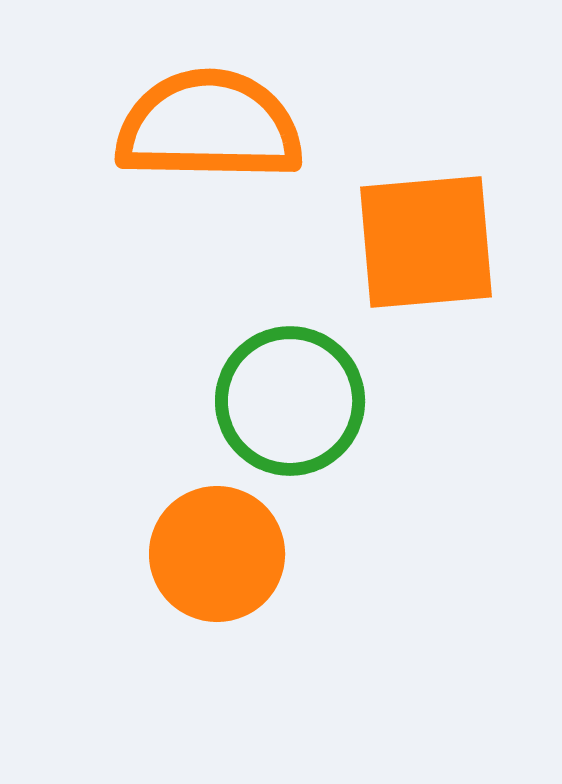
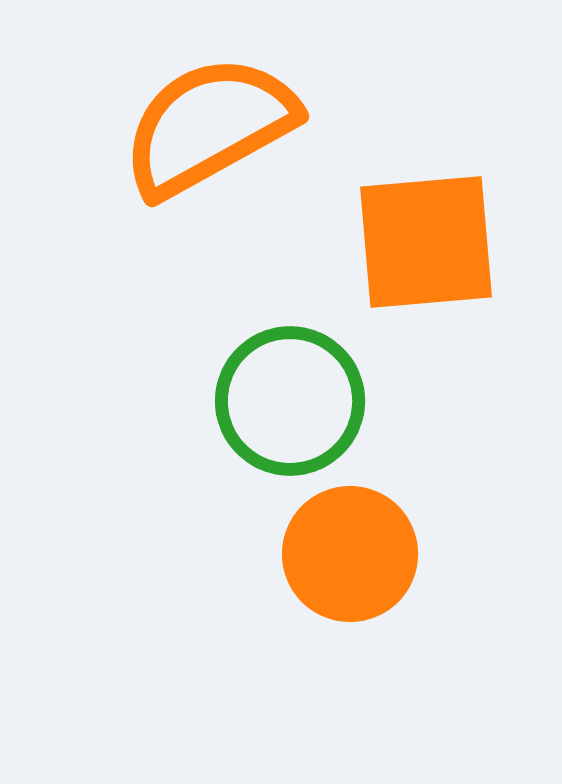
orange semicircle: rotated 30 degrees counterclockwise
orange circle: moved 133 px right
